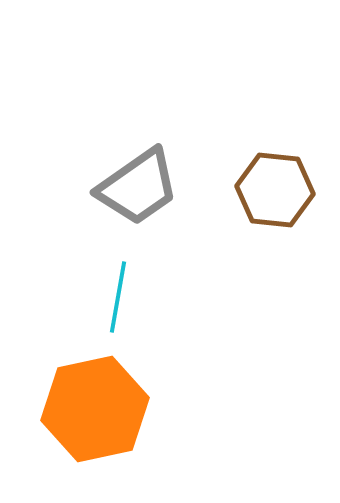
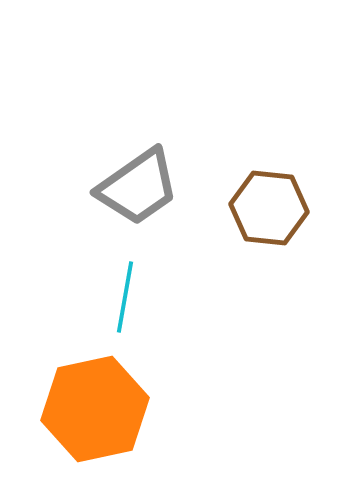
brown hexagon: moved 6 px left, 18 px down
cyan line: moved 7 px right
